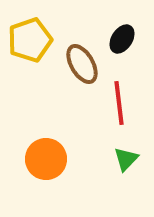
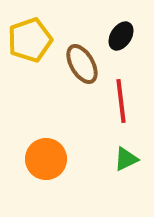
black ellipse: moved 1 px left, 3 px up
red line: moved 2 px right, 2 px up
green triangle: rotated 20 degrees clockwise
